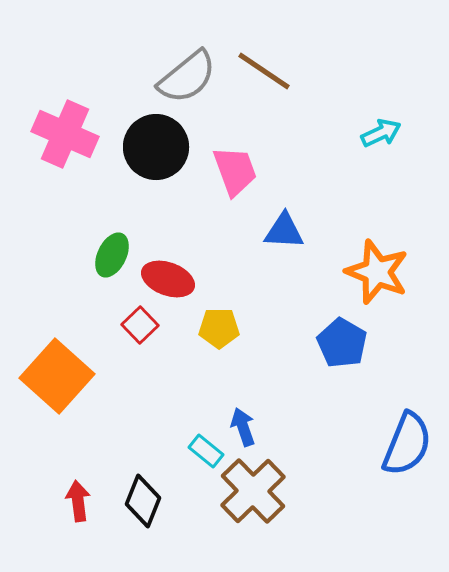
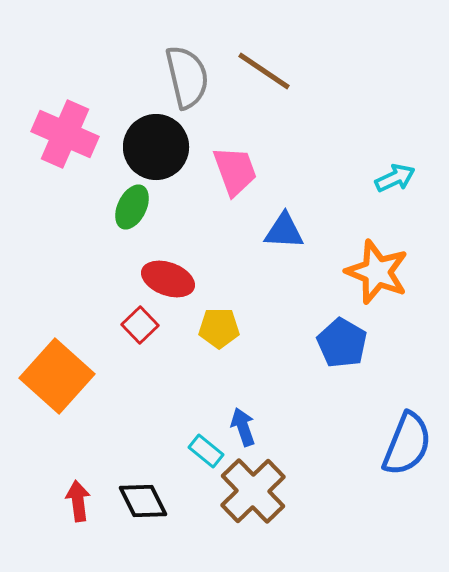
gray semicircle: rotated 64 degrees counterclockwise
cyan arrow: moved 14 px right, 45 px down
green ellipse: moved 20 px right, 48 px up
black diamond: rotated 48 degrees counterclockwise
